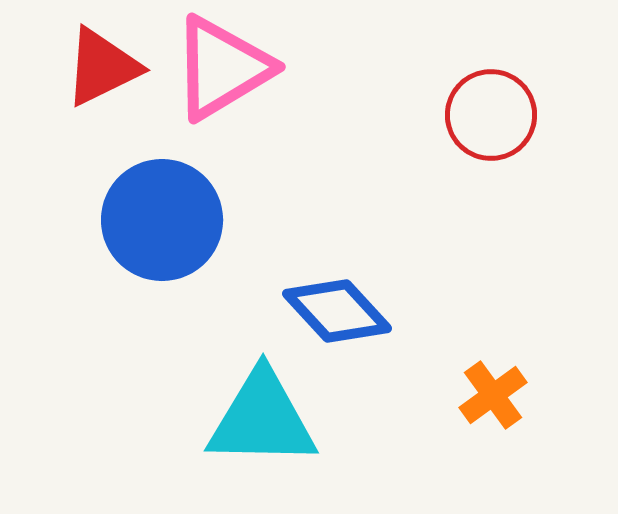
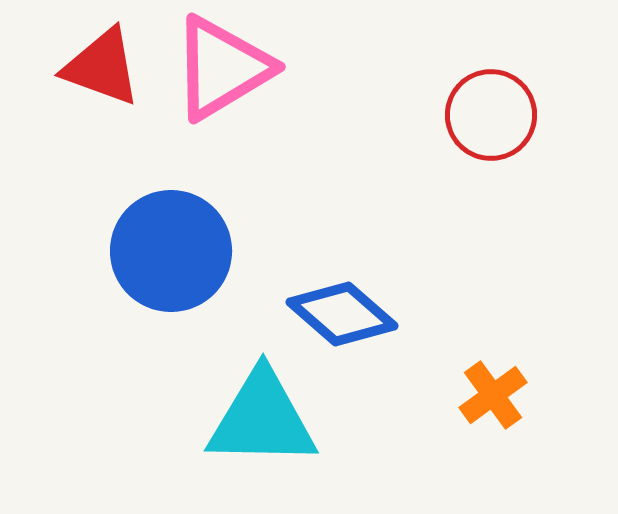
red triangle: rotated 46 degrees clockwise
blue circle: moved 9 px right, 31 px down
blue diamond: moved 5 px right, 3 px down; rotated 6 degrees counterclockwise
